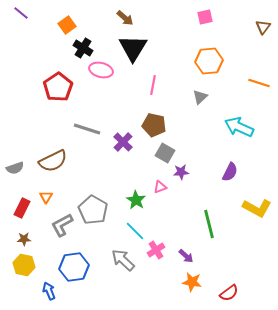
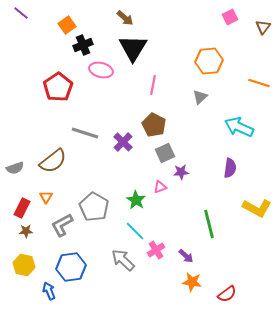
pink square: moved 25 px right; rotated 14 degrees counterclockwise
black cross: moved 3 px up; rotated 36 degrees clockwise
brown pentagon: rotated 15 degrees clockwise
gray line: moved 2 px left, 4 px down
gray square: rotated 36 degrees clockwise
brown semicircle: rotated 12 degrees counterclockwise
purple semicircle: moved 4 px up; rotated 18 degrees counterclockwise
gray pentagon: moved 1 px right, 3 px up
brown star: moved 2 px right, 8 px up
blue hexagon: moved 3 px left
red semicircle: moved 2 px left, 1 px down
